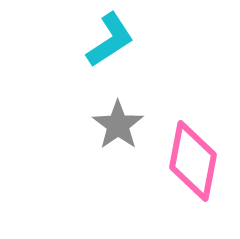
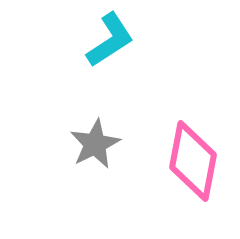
gray star: moved 23 px left, 19 px down; rotated 9 degrees clockwise
